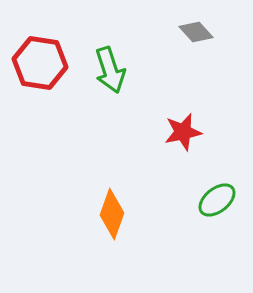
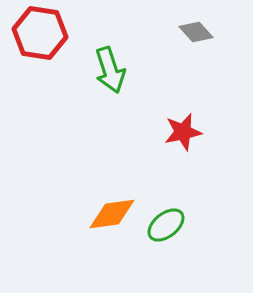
red hexagon: moved 30 px up
green ellipse: moved 51 px left, 25 px down
orange diamond: rotated 63 degrees clockwise
